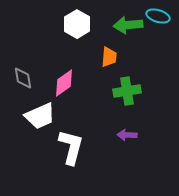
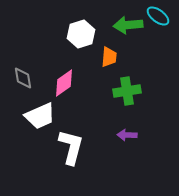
cyan ellipse: rotated 20 degrees clockwise
white hexagon: moved 4 px right, 10 px down; rotated 12 degrees clockwise
